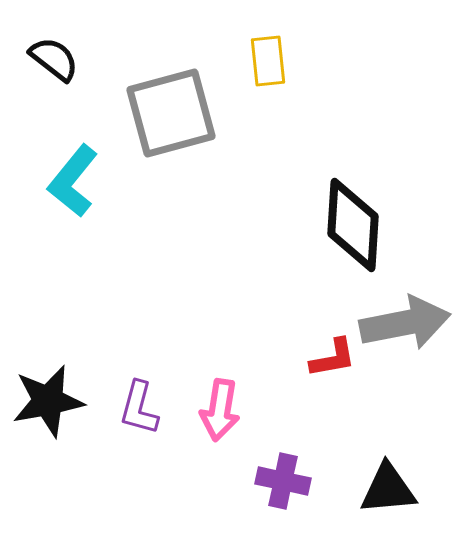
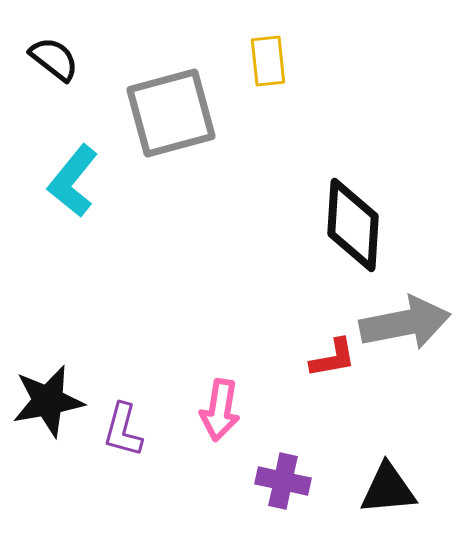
purple L-shape: moved 16 px left, 22 px down
